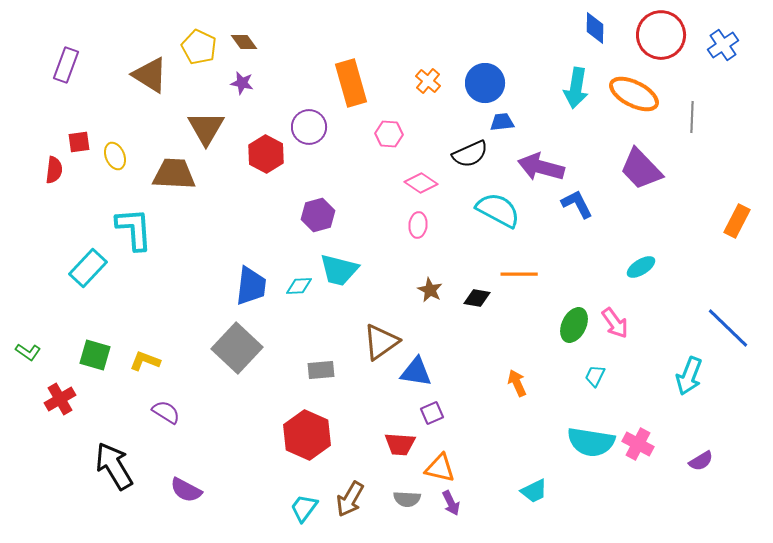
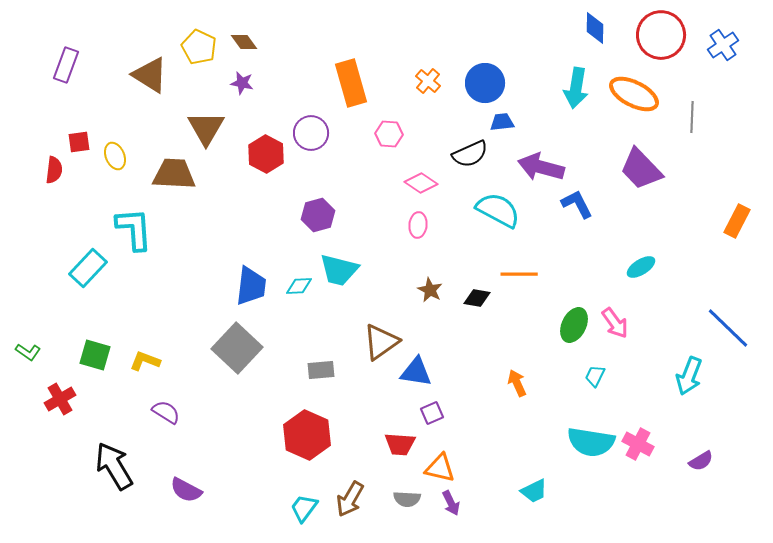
purple circle at (309, 127): moved 2 px right, 6 px down
